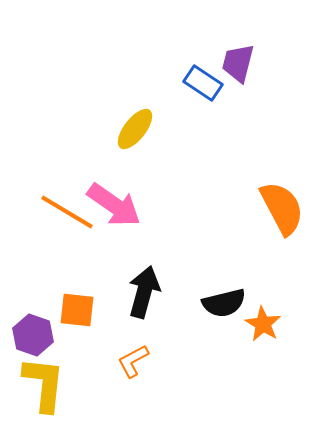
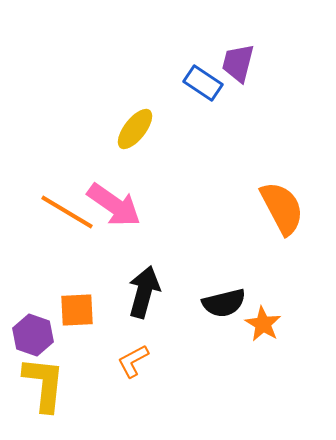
orange square: rotated 9 degrees counterclockwise
